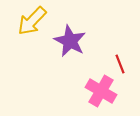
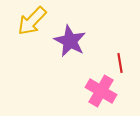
red line: moved 1 px up; rotated 12 degrees clockwise
